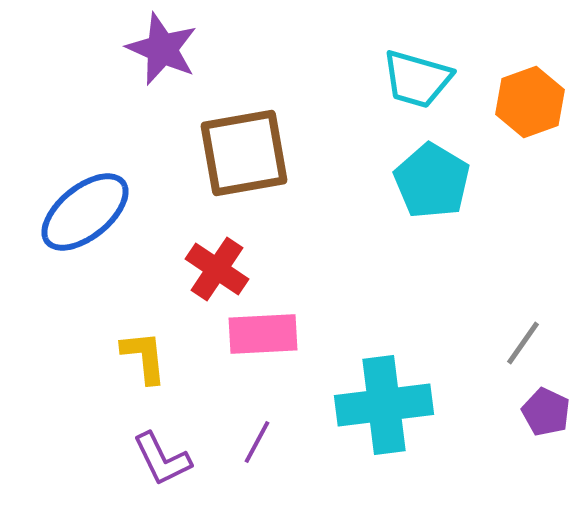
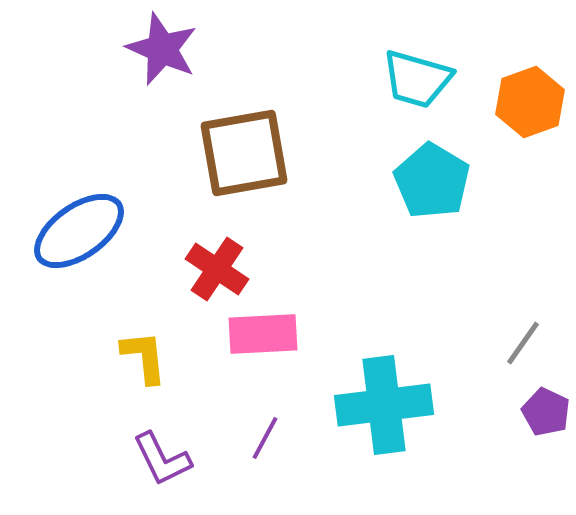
blue ellipse: moved 6 px left, 19 px down; rotated 4 degrees clockwise
purple line: moved 8 px right, 4 px up
